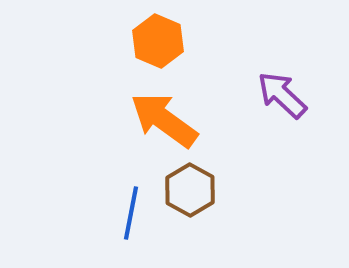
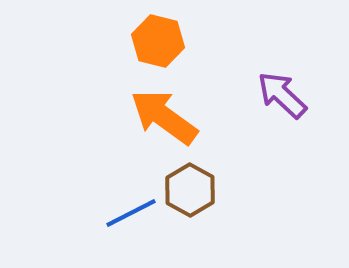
orange hexagon: rotated 9 degrees counterclockwise
orange arrow: moved 3 px up
blue line: rotated 52 degrees clockwise
